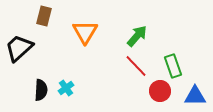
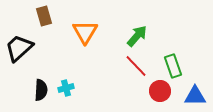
brown rectangle: rotated 30 degrees counterclockwise
cyan cross: rotated 21 degrees clockwise
